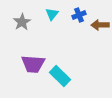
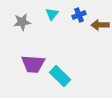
gray star: rotated 24 degrees clockwise
